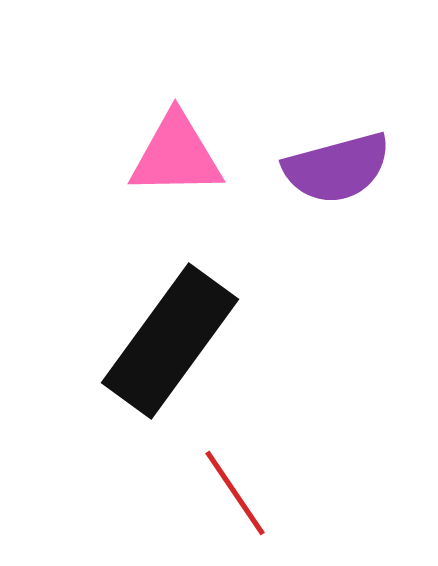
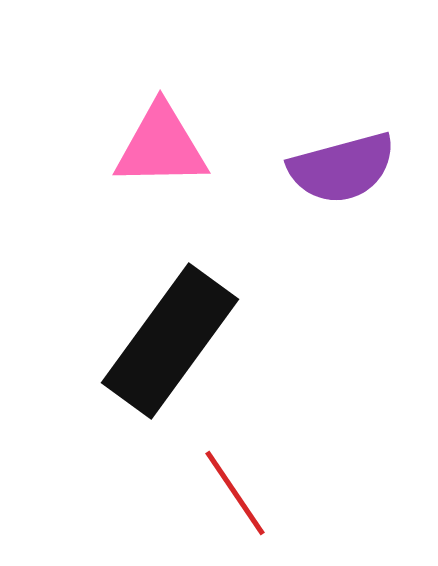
pink triangle: moved 15 px left, 9 px up
purple semicircle: moved 5 px right
